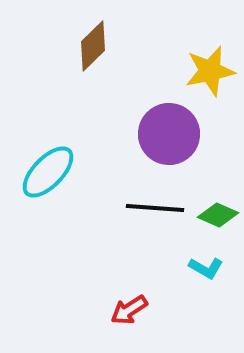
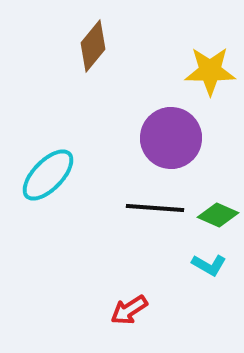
brown diamond: rotated 6 degrees counterclockwise
yellow star: rotated 12 degrees clockwise
purple circle: moved 2 px right, 4 px down
cyan ellipse: moved 3 px down
cyan L-shape: moved 3 px right, 3 px up
